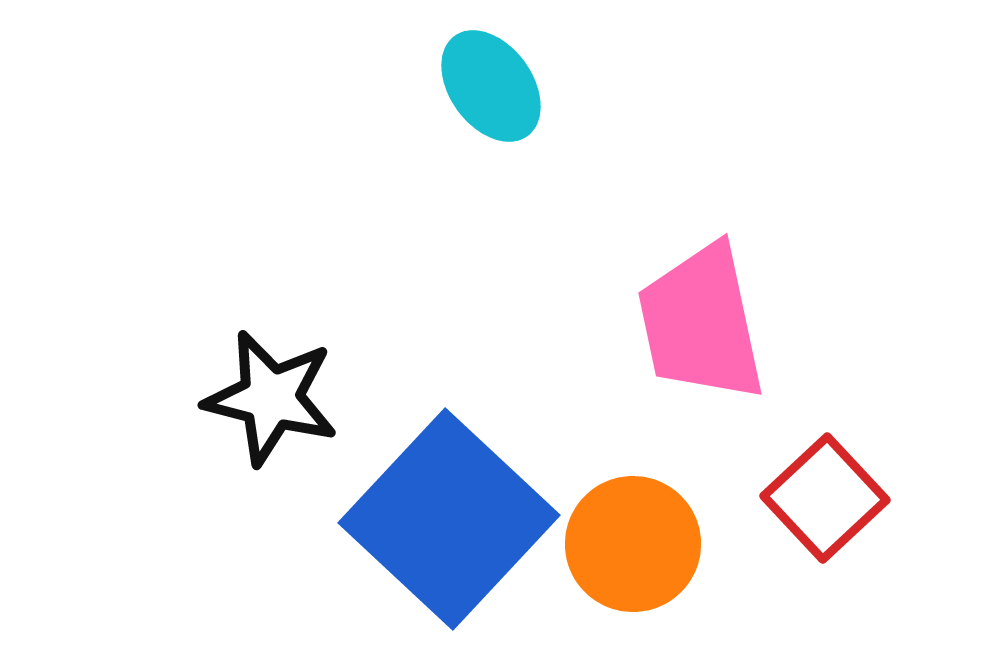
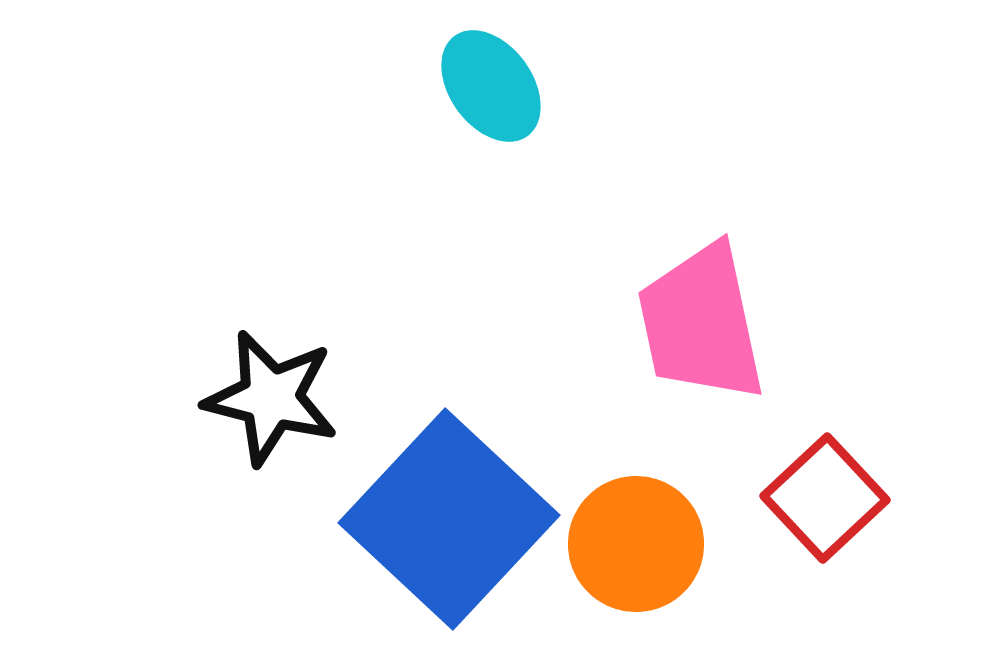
orange circle: moved 3 px right
